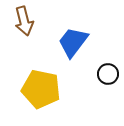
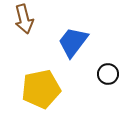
brown arrow: moved 2 px up
yellow pentagon: rotated 24 degrees counterclockwise
